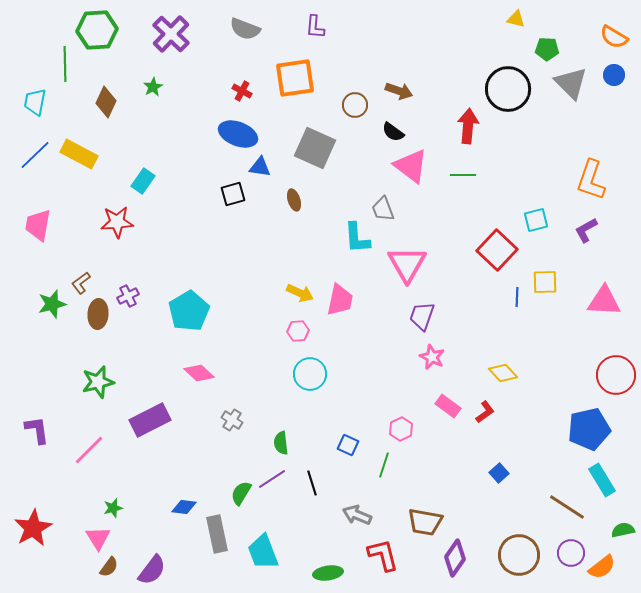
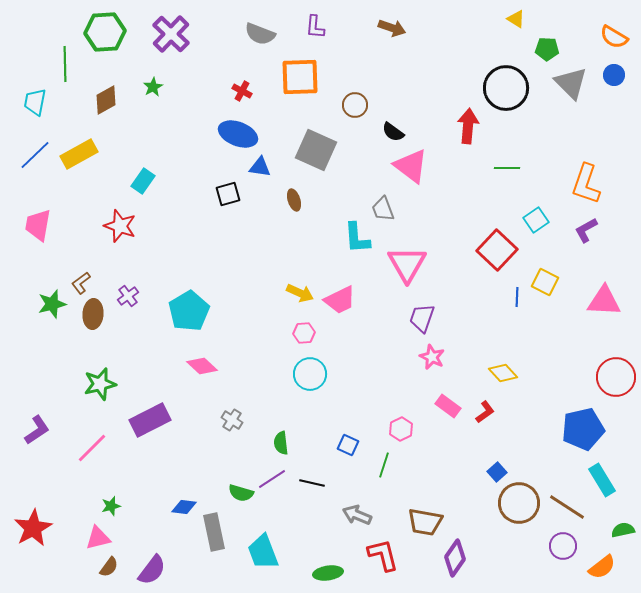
yellow triangle at (516, 19): rotated 18 degrees clockwise
gray semicircle at (245, 29): moved 15 px right, 5 px down
green hexagon at (97, 30): moved 8 px right, 2 px down
orange square at (295, 78): moved 5 px right, 1 px up; rotated 6 degrees clockwise
black circle at (508, 89): moved 2 px left, 1 px up
brown arrow at (399, 91): moved 7 px left, 63 px up
brown diamond at (106, 102): moved 2 px up; rotated 36 degrees clockwise
gray square at (315, 148): moved 1 px right, 2 px down
yellow rectangle at (79, 154): rotated 57 degrees counterclockwise
green line at (463, 175): moved 44 px right, 7 px up
orange L-shape at (591, 180): moved 5 px left, 4 px down
black square at (233, 194): moved 5 px left
cyan square at (536, 220): rotated 20 degrees counterclockwise
red star at (117, 222): moved 3 px right, 4 px down; rotated 24 degrees clockwise
yellow square at (545, 282): rotated 28 degrees clockwise
purple cross at (128, 296): rotated 10 degrees counterclockwise
pink trapezoid at (340, 300): rotated 52 degrees clockwise
brown ellipse at (98, 314): moved 5 px left
purple trapezoid at (422, 316): moved 2 px down
pink hexagon at (298, 331): moved 6 px right, 2 px down
pink diamond at (199, 373): moved 3 px right, 7 px up
red circle at (616, 375): moved 2 px down
green star at (98, 382): moved 2 px right, 2 px down
blue pentagon at (589, 429): moved 6 px left
purple L-shape at (37, 430): rotated 64 degrees clockwise
pink line at (89, 450): moved 3 px right, 2 px up
blue square at (499, 473): moved 2 px left, 1 px up
black line at (312, 483): rotated 60 degrees counterclockwise
green semicircle at (241, 493): rotated 105 degrees counterclockwise
green star at (113, 508): moved 2 px left, 2 px up
gray rectangle at (217, 534): moved 3 px left, 2 px up
pink triangle at (98, 538): rotated 48 degrees clockwise
purple circle at (571, 553): moved 8 px left, 7 px up
brown circle at (519, 555): moved 52 px up
